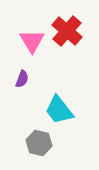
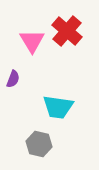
purple semicircle: moved 9 px left
cyan trapezoid: moved 1 px left, 3 px up; rotated 44 degrees counterclockwise
gray hexagon: moved 1 px down
